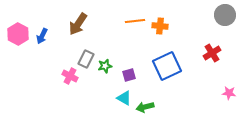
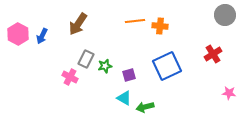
red cross: moved 1 px right, 1 px down
pink cross: moved 1 px down
